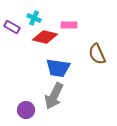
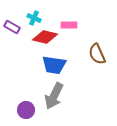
blue trapezoid: moved 4 px left, 3 px up
